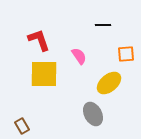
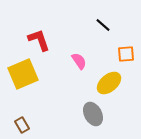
black line: rotated 42 degrees clockwise
pink semicircle: moved 5 px down
yellow square: moved 21 px left; rotated 24 degrees counterclockwise
brown rectangle: moved 1 px up
